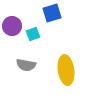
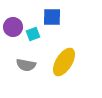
blue square: moved 4 px down; rotated 18 degrees clockwise
purple circle: moved 1 px right, 1 px down
yellow ellipse: moved 2 px left, 8 px up; rotated 40 degrees clockwise
